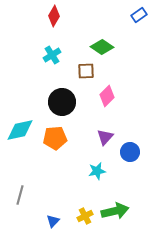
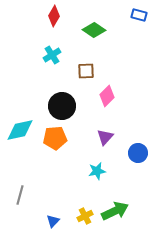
blue rectangle: rotated 49 degrees clockwise
green diamond: moved 8 px left, 17 px up
black circle: moved 4 px down
blue circle: moved 8 px right, 1 px down
green arrow: rotated 12 degrees counterclockwise
